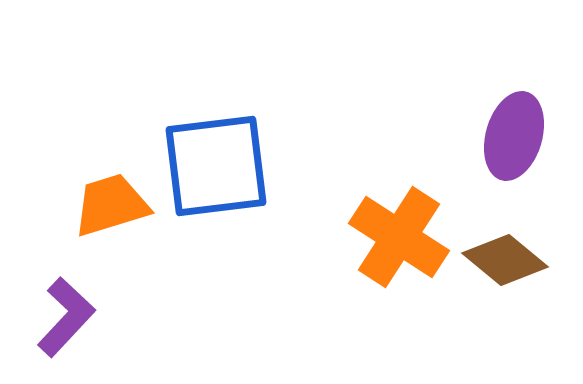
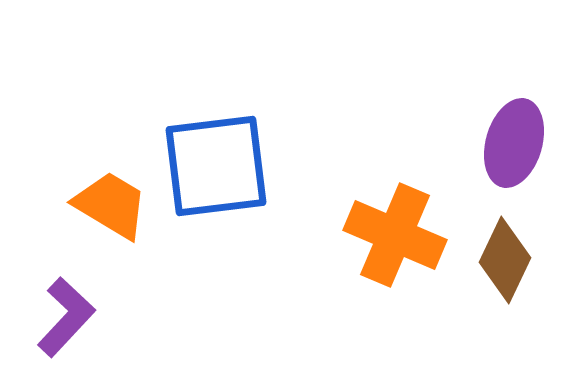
purple ellipse: moved 7 px down
orange trapezoid: rotated 48 degrees clockwise
orange cross: moved 4 px left, 2 px up; rotated 10 degrees counterclockwise
brown diamond: rotated 76 degrees clockwise
